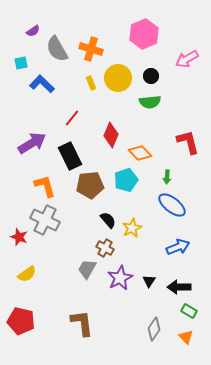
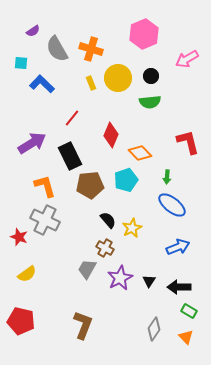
cyan square: rotated 16 degrees clockwise
brown L-shape: moved 1 px right, 2 px down; rotated 28 degrees clockwise
